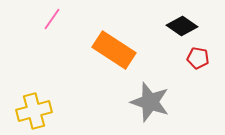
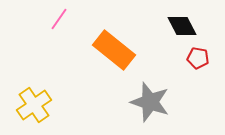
pink line: moved 7 px right
black diamond: rotated 28 degrees clockwise
orange rectangle: rotated 6 degrees clockwise
yellow cross: moved 6 px up; rotated 20 degrees counterclockwise
